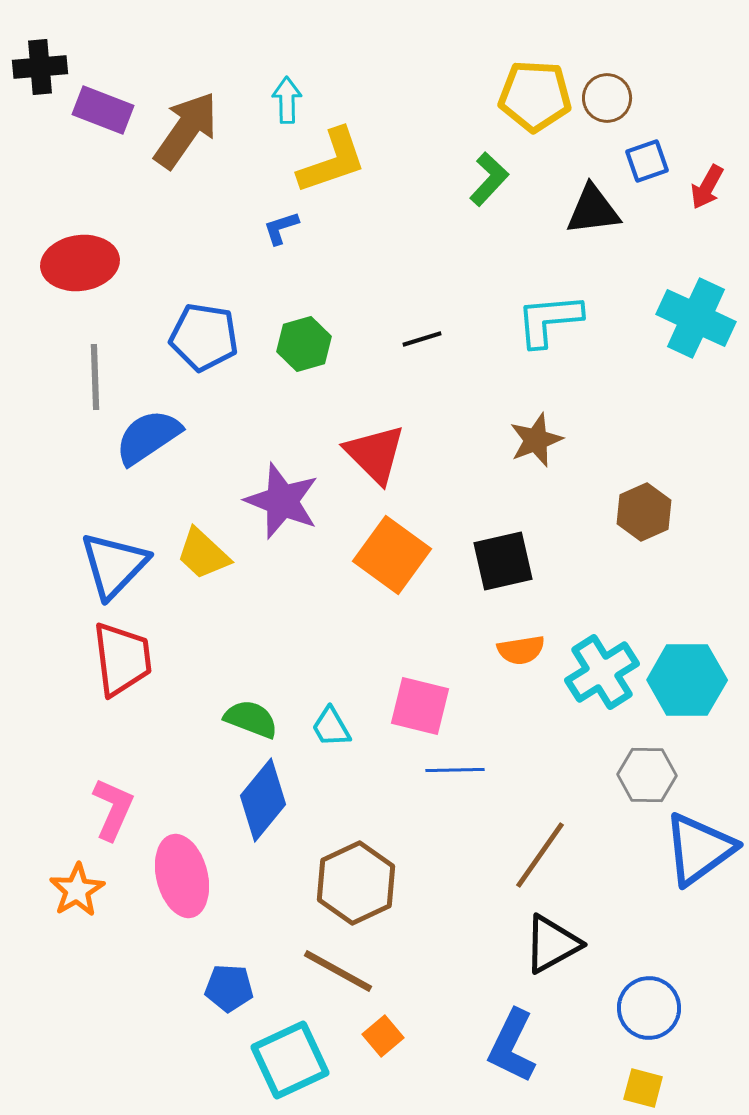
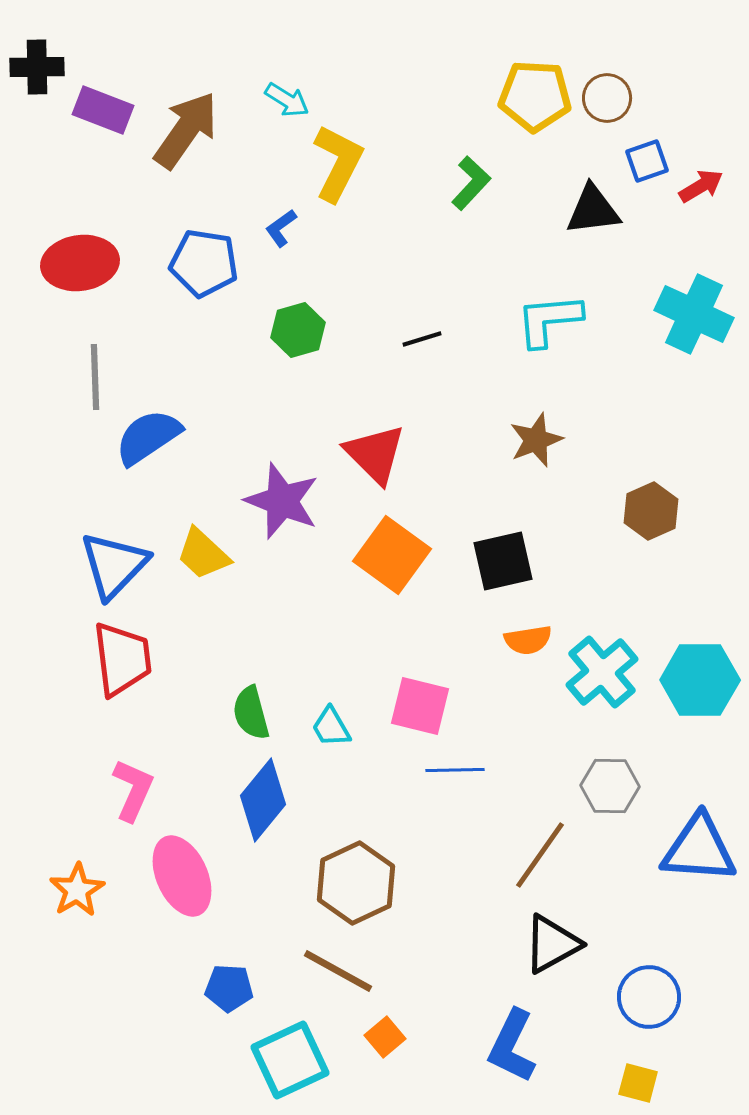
black cross at (40, 67): moved 3 px left; rotated 4 degrees clockwise
cyan arrow at (287, 100): rotated 123 degrees clockwise
yellow L-shape at (332, 161): moved 6 px right, 2 px down; rotated 44 degrees counterclockwise
green L-shape at (489, 179): moved 18 px left, 4 px down
red arrow at (707, 187): moved 6 px left, 1 px up; rotated 150 degrees counterclockwise
blue L-shape at (281, 228): rotated 18 degrees counterclockwise
cyan cross at (696, 318): moved 2 px left, 4 px up
blue pentagon at (204, 337): moved 74 px up
green hexagon at (304, 344): moved 6 px left, 14 px up
brown hexagon at (644, 512): moved 7 px right, 1 px up
orange semicircle at (521, 650): moved 7 px right, 10 px up
cyan cross at (602, 672): rotated 8 degrees counterclockwise
cyan hexagon at (687, 680): moved 13 px right
green semicircle at (251, 719): moved 6 px up; rotated 126 degrees counterclockwise
gray hexagon at (647, 775): moved 37 px left, 11 px down
pink L-shape at (113, 809): moved 20 px right, 19 px up
blue triangle at (699, 849): rotated 40 degrees clockwise
pink ellipse at (182, 876): rotated 10 degrees counterclockwise
blue circle at (649, 1008): moved 11 px up
orange square at (383, 1036): moved 2 px right, 1 px down
yellow square at (643, 1088): moved 5 px left, 5 px up
